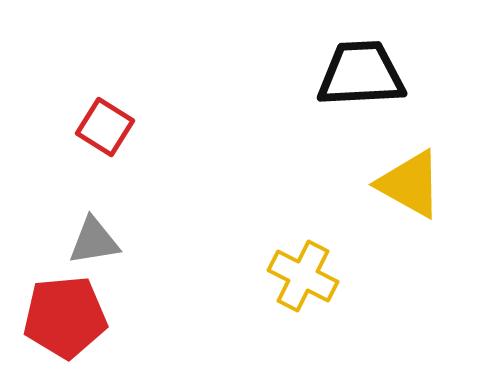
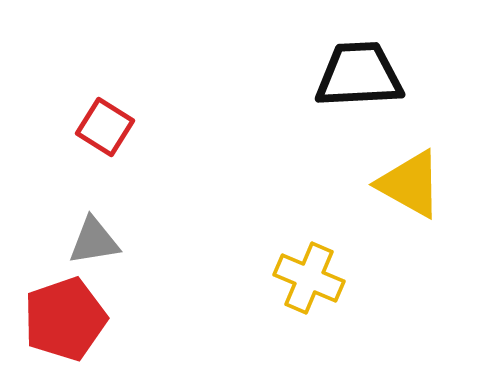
black trapezoid: moved 2 px left, 1 px down
yellow cross: moved 6 px right, 2 px down; rotated 4 degrees counterclockwise
red pentagon: moved 2 px down; rotated 14 degrees counterclockwise
